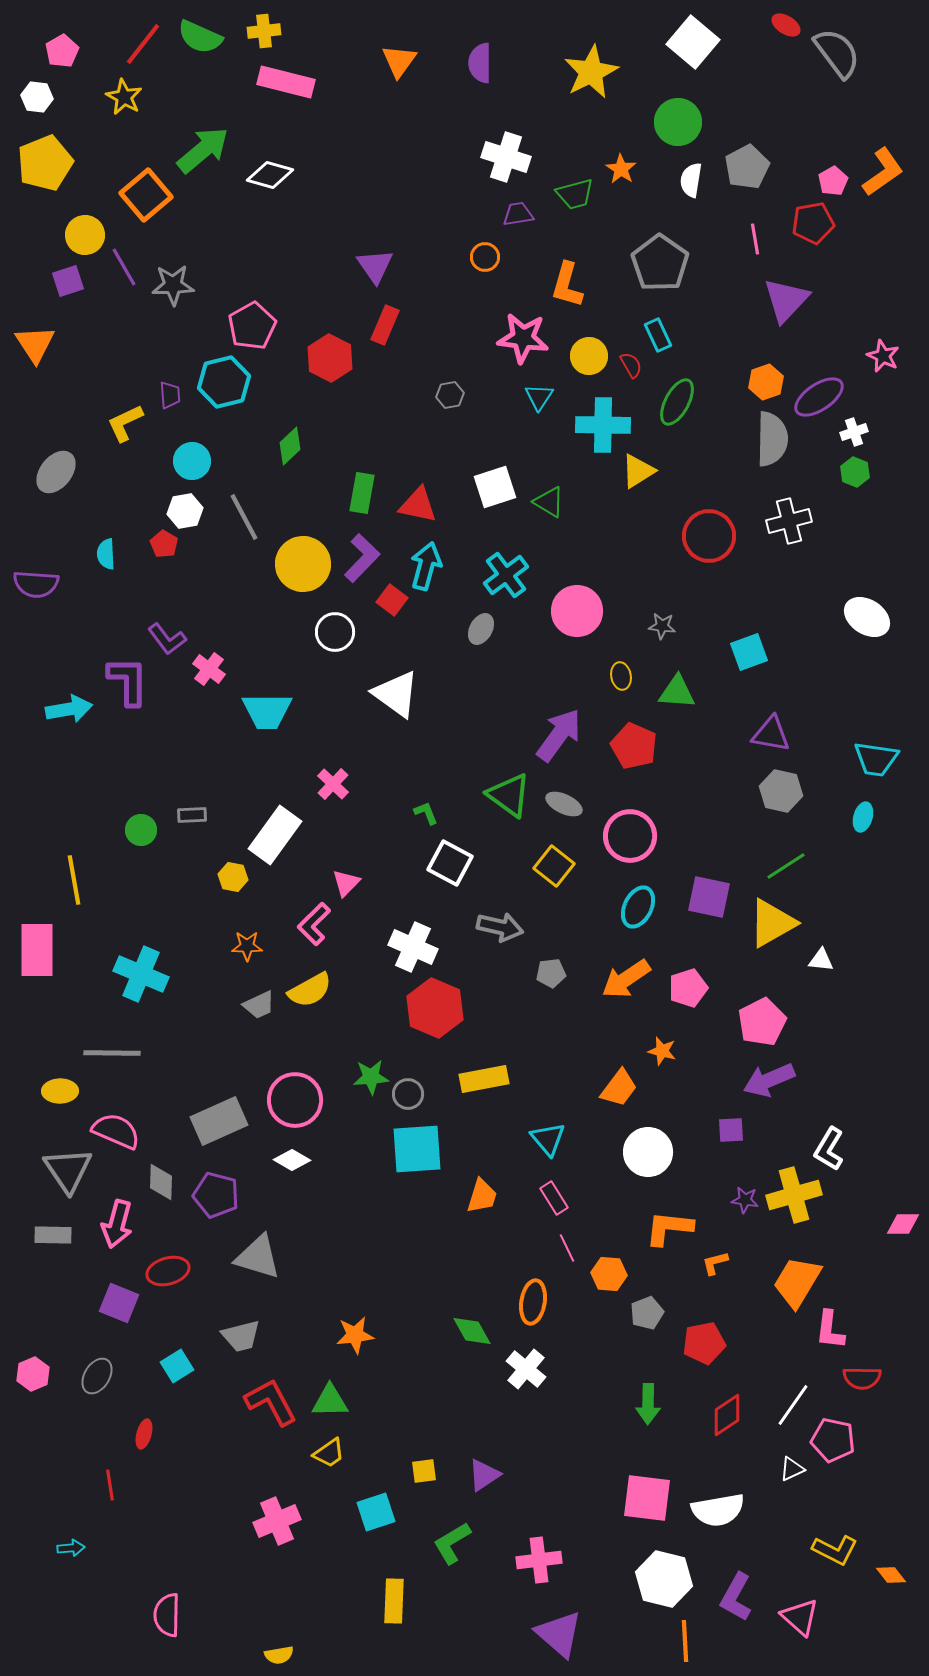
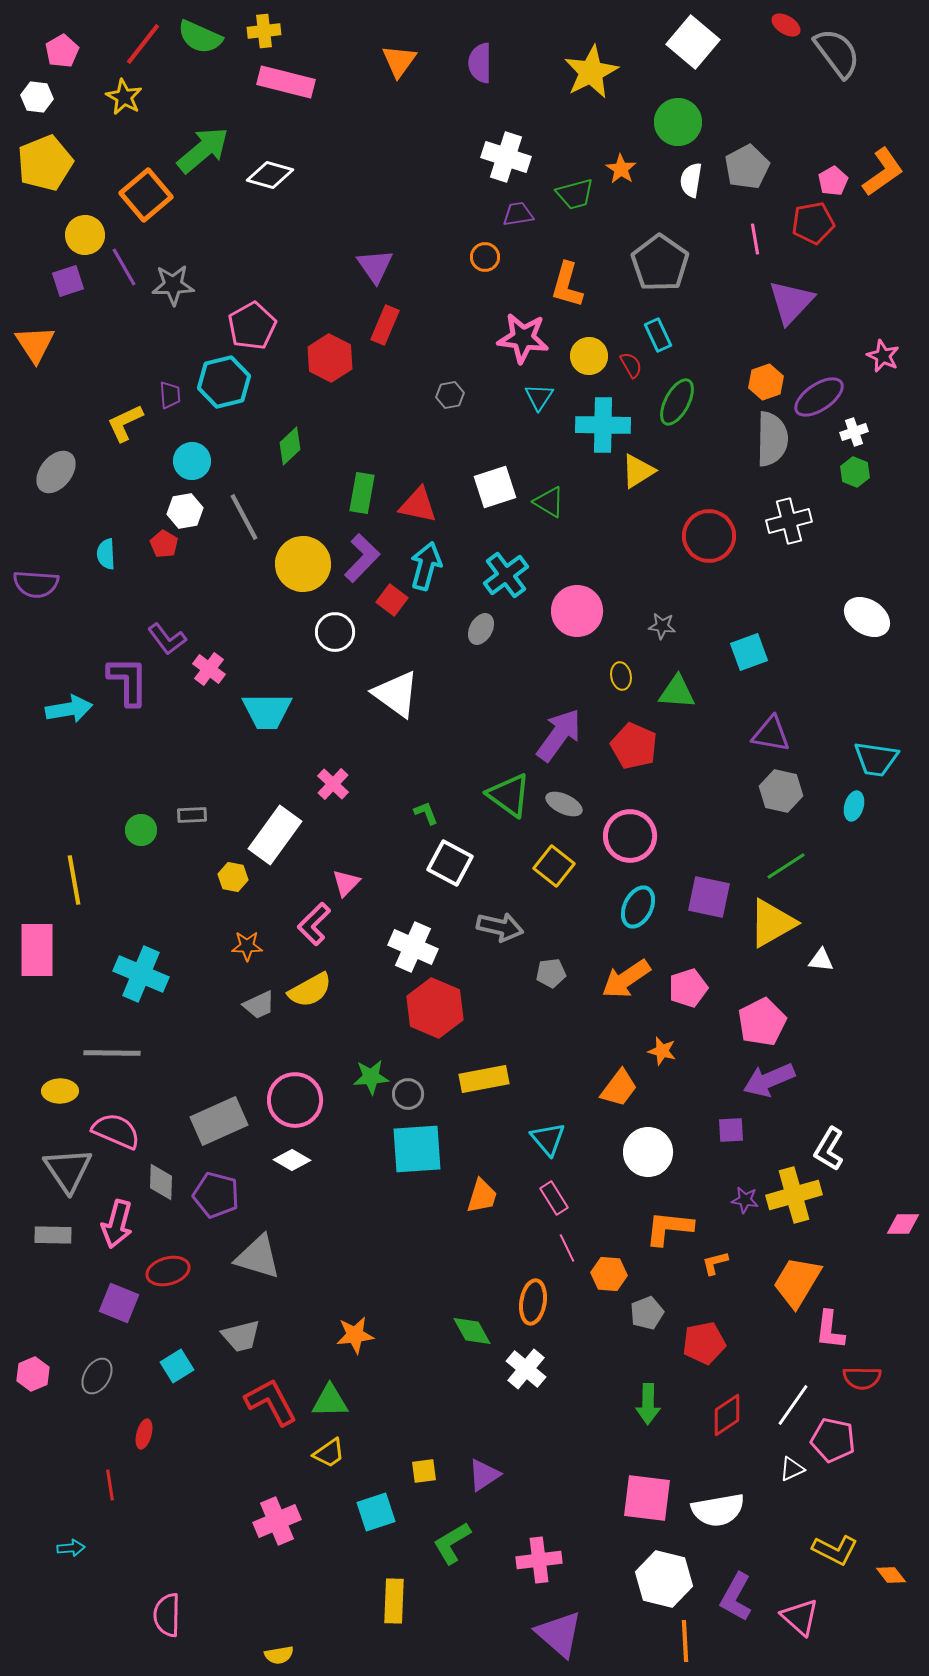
purple triangle at (786, 300): moved 5 px right, 2 px down
cyan ellipse at (863, 817): moved 9 px left, 11 px up
